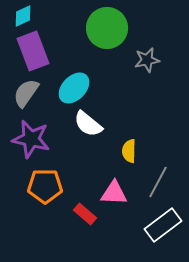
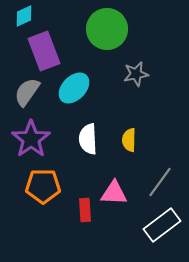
cyan diamond: moved 1 px right
green circle: moved 1 px down
purple rectangle: moved 11 px right
gray star: moved 11 px left, 14 px down
gray semicircle: moved 1 px right, 1 px up
white semicircle: moved 15 px down; rotated 48 degrees clockwise
purple star: rotated 24 degrees clockwise
yellow semicircle: moved 11 px up
gray line: moved 2 px right; rotated 8 degrees clockwise
orange pentagon: moved 2 px left
red rectangle: moved 4 px up; rotated 45 degrees clockwise
white rectangle: moved 1 px left
